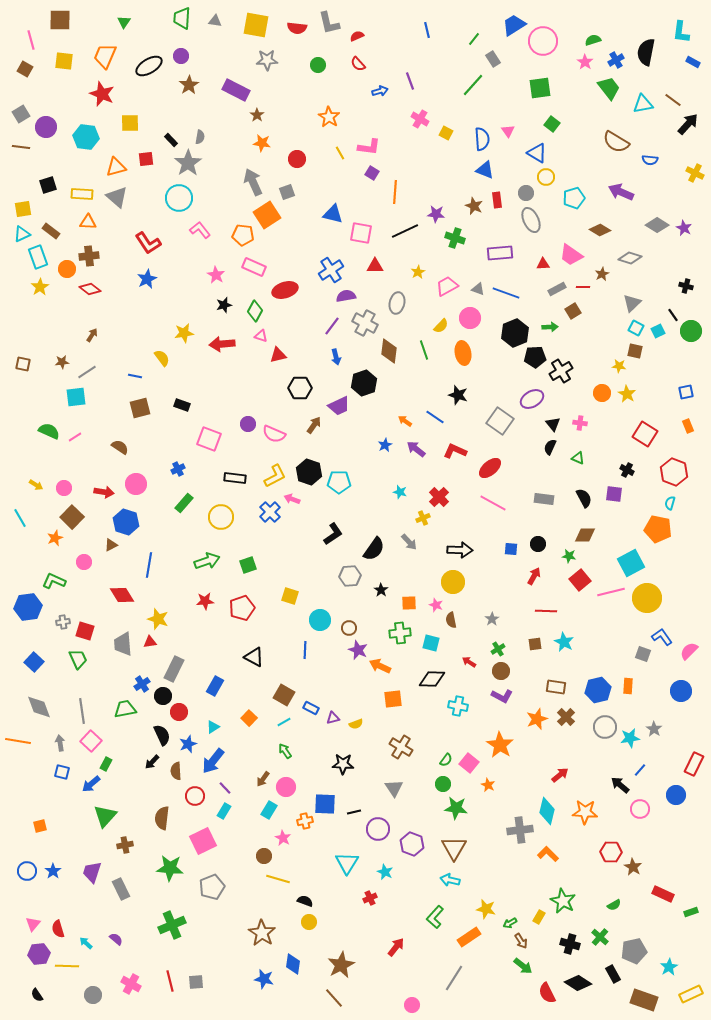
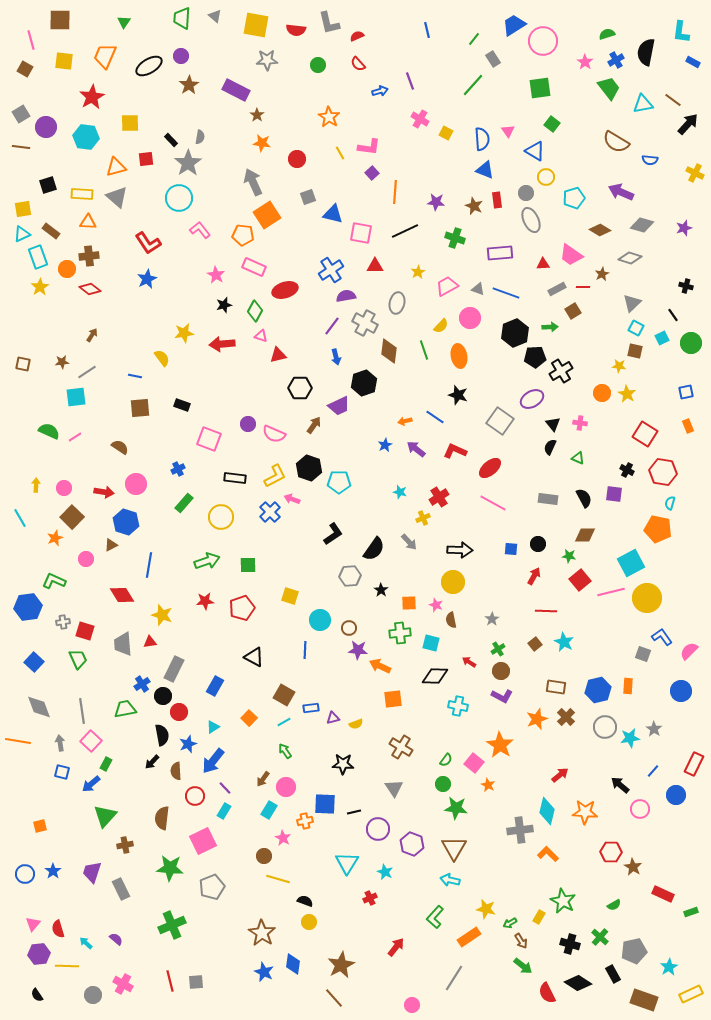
gray triangle at (215, 21): moved 5 px up; rotated 32 degrees clockwise
red semicircle at (297, 28): moved 1 px left, 2 px down
green semicircle at (593, 40): moved 14 px right, 6 px up
red star at (102, 94): moved 10 px left, 3 px down; rotated 20 degrees clockwise
blue triangle at (537, 153): moved 2 px left, 2 px up
purple square at (372, 173): rotated 16 degrees clockwise
gray square at (287, 192): moved 21 px right, 5 px down
purple star at (436, 214): moved 12 px up
gray diamond at (657, 225): moved 15 px left; rotated 15 degrees counterclockwise
purple star at (684, 228): rotated 28 degrees clockwise
cyan square at (658, 331): moved 4 px right, 7 px down
green circle at (691, 331): moved 12 px down
orange ellipse at (463, 353): moved 4 px left, 3 px down
brown square at (140, 408): rotated 10 degrees clockwise
orange arrow at (405, 421): rotated 48 degrees counterclockwise
black hexagon at (309, 472): moved 4 px up
red hexagon at (674, 472): moved 11 px left; rotated 12 degrees counterclockwise
yellow arrow at (36, 485): rotated 120 degrees counterclockwise
red cross at (439, 497): rotated 12 degrees clockwise
gray rectangle at (544, 499): moved 4 px right
pink circle at (84, 562): moved 2 px right, 3 px up
green square at (248, 565): rotated 18 degrees clockwise
yellow star at (158, 619): moved 4 px right, 4 px up
brown square at (535, 644): rotated 32 degrees counterclockwise
purple star at (358, 650): rotated 18 degrees counterclockwise
black diamond at (432, 679): moved 3 px right, 3 px up
blue rectangle at (311, 708): rotated 35 degrees counterclockwise
black semicircle at (162, 735): rotated 15 degrees clockwise
pink square at (469, 763): moved 5 px right
blue line at (640, 770): moved 13 px right, 1 px down
blue circle at (27, 871): moved 2 px left, 3 px down
blue star at (264, 979): moved 7 px up; rotated 12 degrees clockwise
pink cross at (131, 984): moved 8 px left
